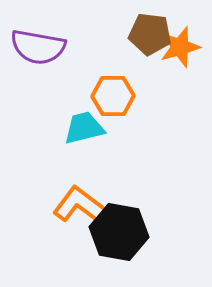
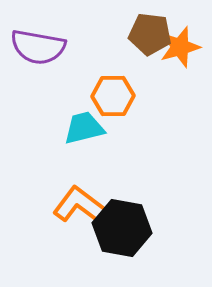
black hexagon: moved 3 px right, 4 px up
